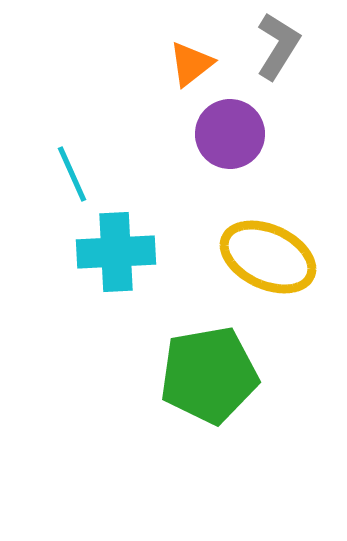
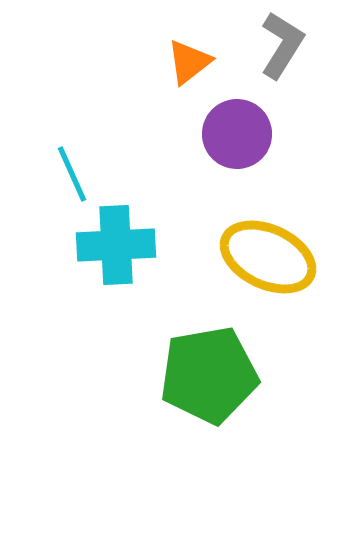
gray L-shape: moved 4 px right, 1 px up
orange triangle: moved 2 px left, 2 px up
purple circle: moved 7 px right
cyan cross: moved 7 px up
